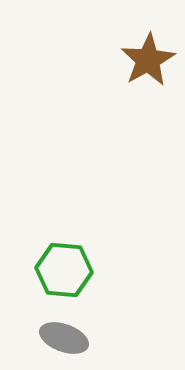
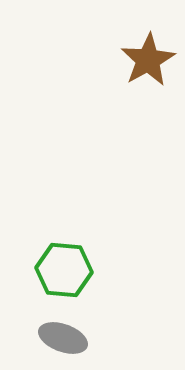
gray ellipse: moved 1 px left
